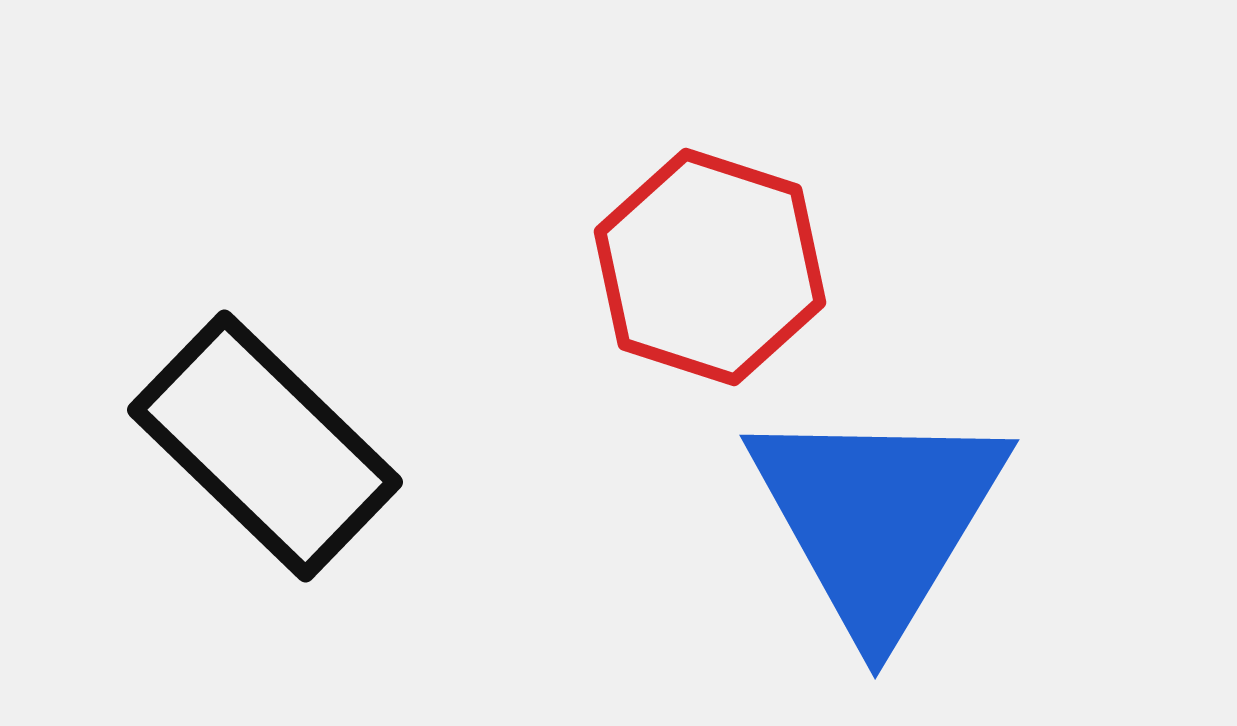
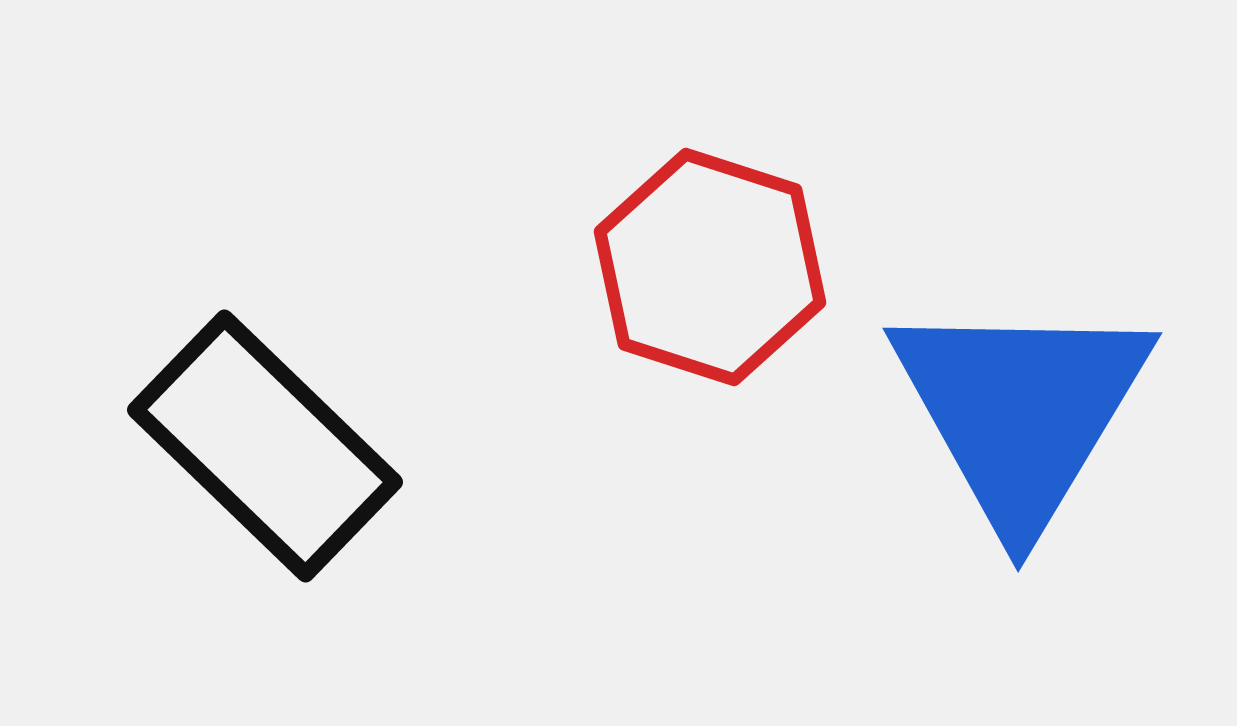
blue triangle: moved 143 px right, 107 px up
